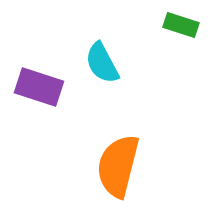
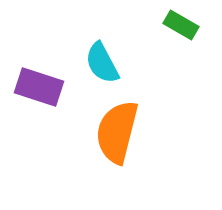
green rectangle: rotated 12 degrees clockwise
orange semicircle: moved 1 px left, 34 px up
